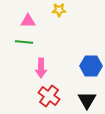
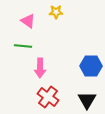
yellow star: moved 3 px left, 2 px down
pink triangle: rotated 35 degrees clockwise
green line: moved 1 px left, 4 px down
pink arrow: moved 1 px left
red cross: moved 1 px left, 1 px down
